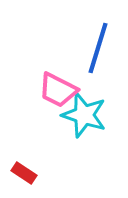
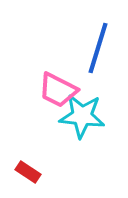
cyan star: moved 2 px left, 1 px down; rotated 12 degrees counterclockwise
red rectangle: moved 4 px right, 1 px up
